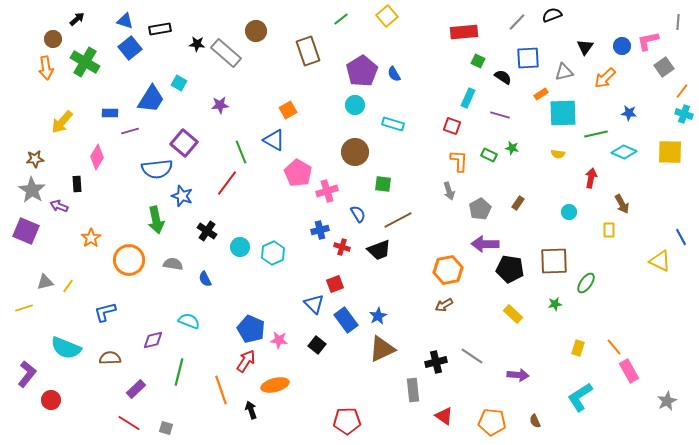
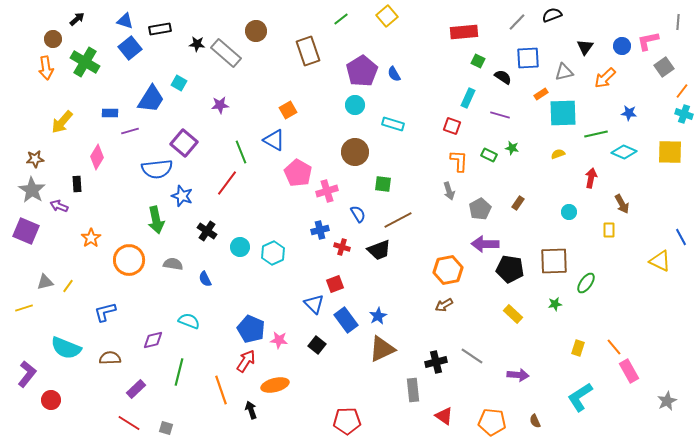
yellow semicircle at (558, 154): rotated 152 degrees clockwise
